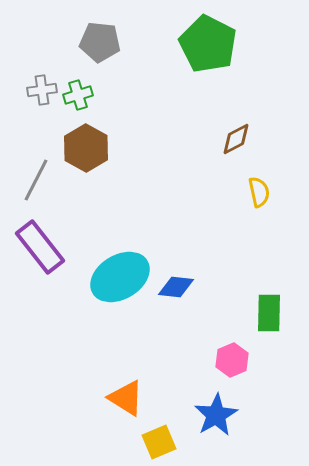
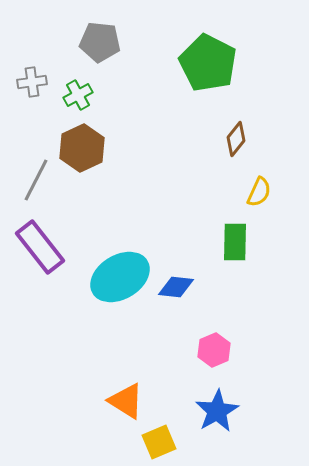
green pentagon: moved 19 px down
gray cross: moved 10 px left, 8 px up
green cross: rotated 12 degrees counterclockwise
brown diamond: rotated 24 degrees counterclockwise
brown hexagon: moved 4 px left; rotated 6 degrees clockwise
yellow semicircle: rotated 36 degrees clockwise
green rectangle: moved 34 px left, 71 px up
pink hexagon: moved 18 px left, 10 px up
orange triangle: moved 3 px down
blue star: moved 1 px right, 4 px up
